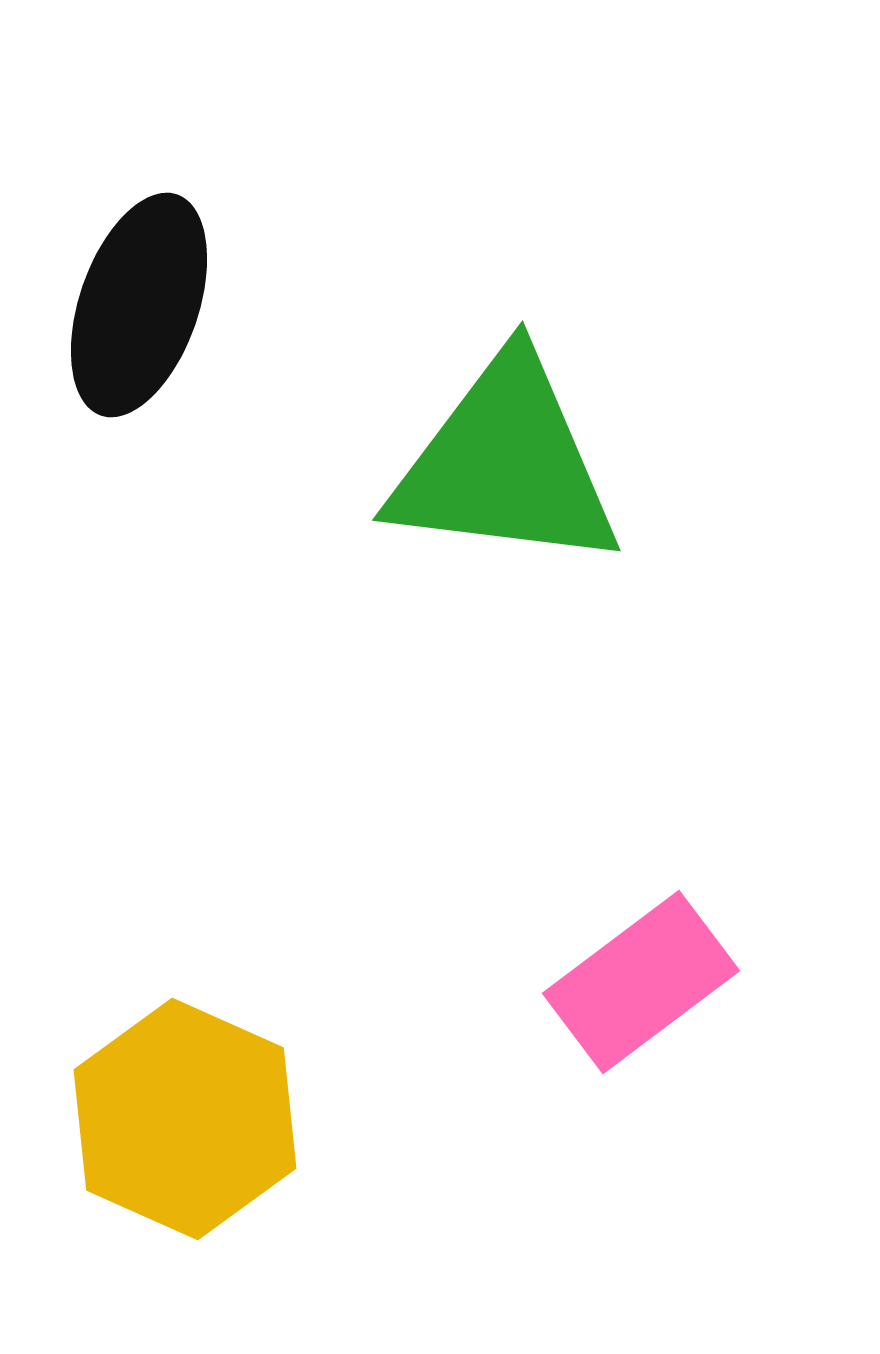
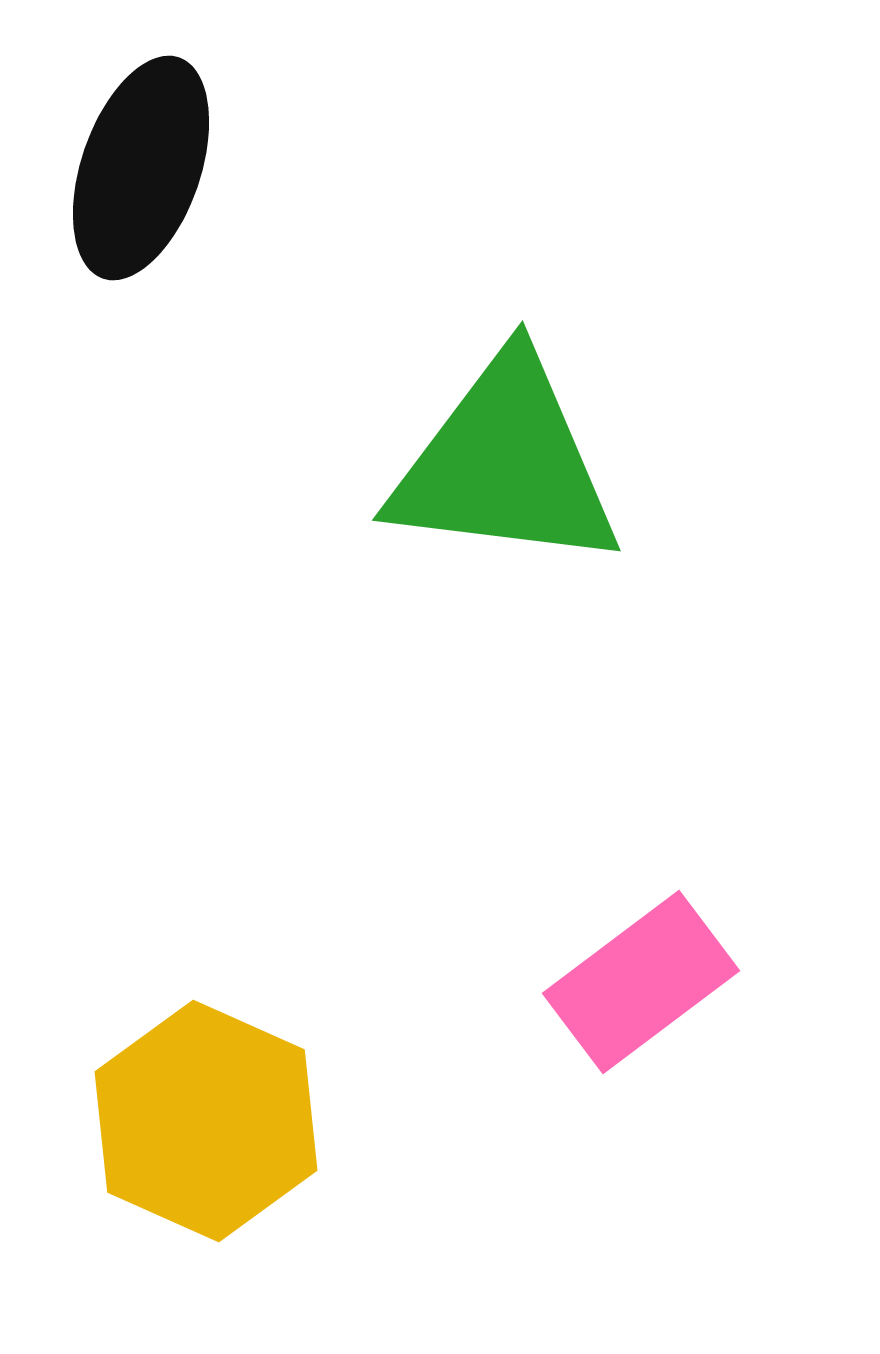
black ellipse: moved 2 px right, 137 px up
yellow hexagon: moved 21 px right, 2 px down
